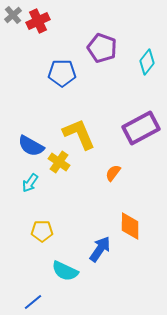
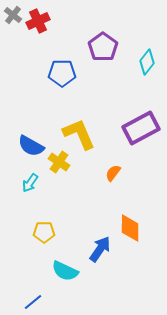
gray cross: rotated 12 degrees counterclockwise
purple pentagon: moved 1 px right, 1 px up; rotated 16 degrees clockwise
orange diamond: moved 2 px down
yellow pentagon: moved 2 px right, 1 px down
